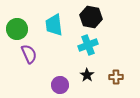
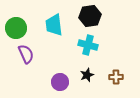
black hexagon: moved 1 px left, 1 px up; rotated 20 degrees counterclockwise
green circle: moved 1 px left, 1 px up
cyan cross: rotated 36 degrees clockwise
purple semicircle: moved 3 px left
black star: rotated 16 degrees clockwise
purple circle: moved 3 px up
